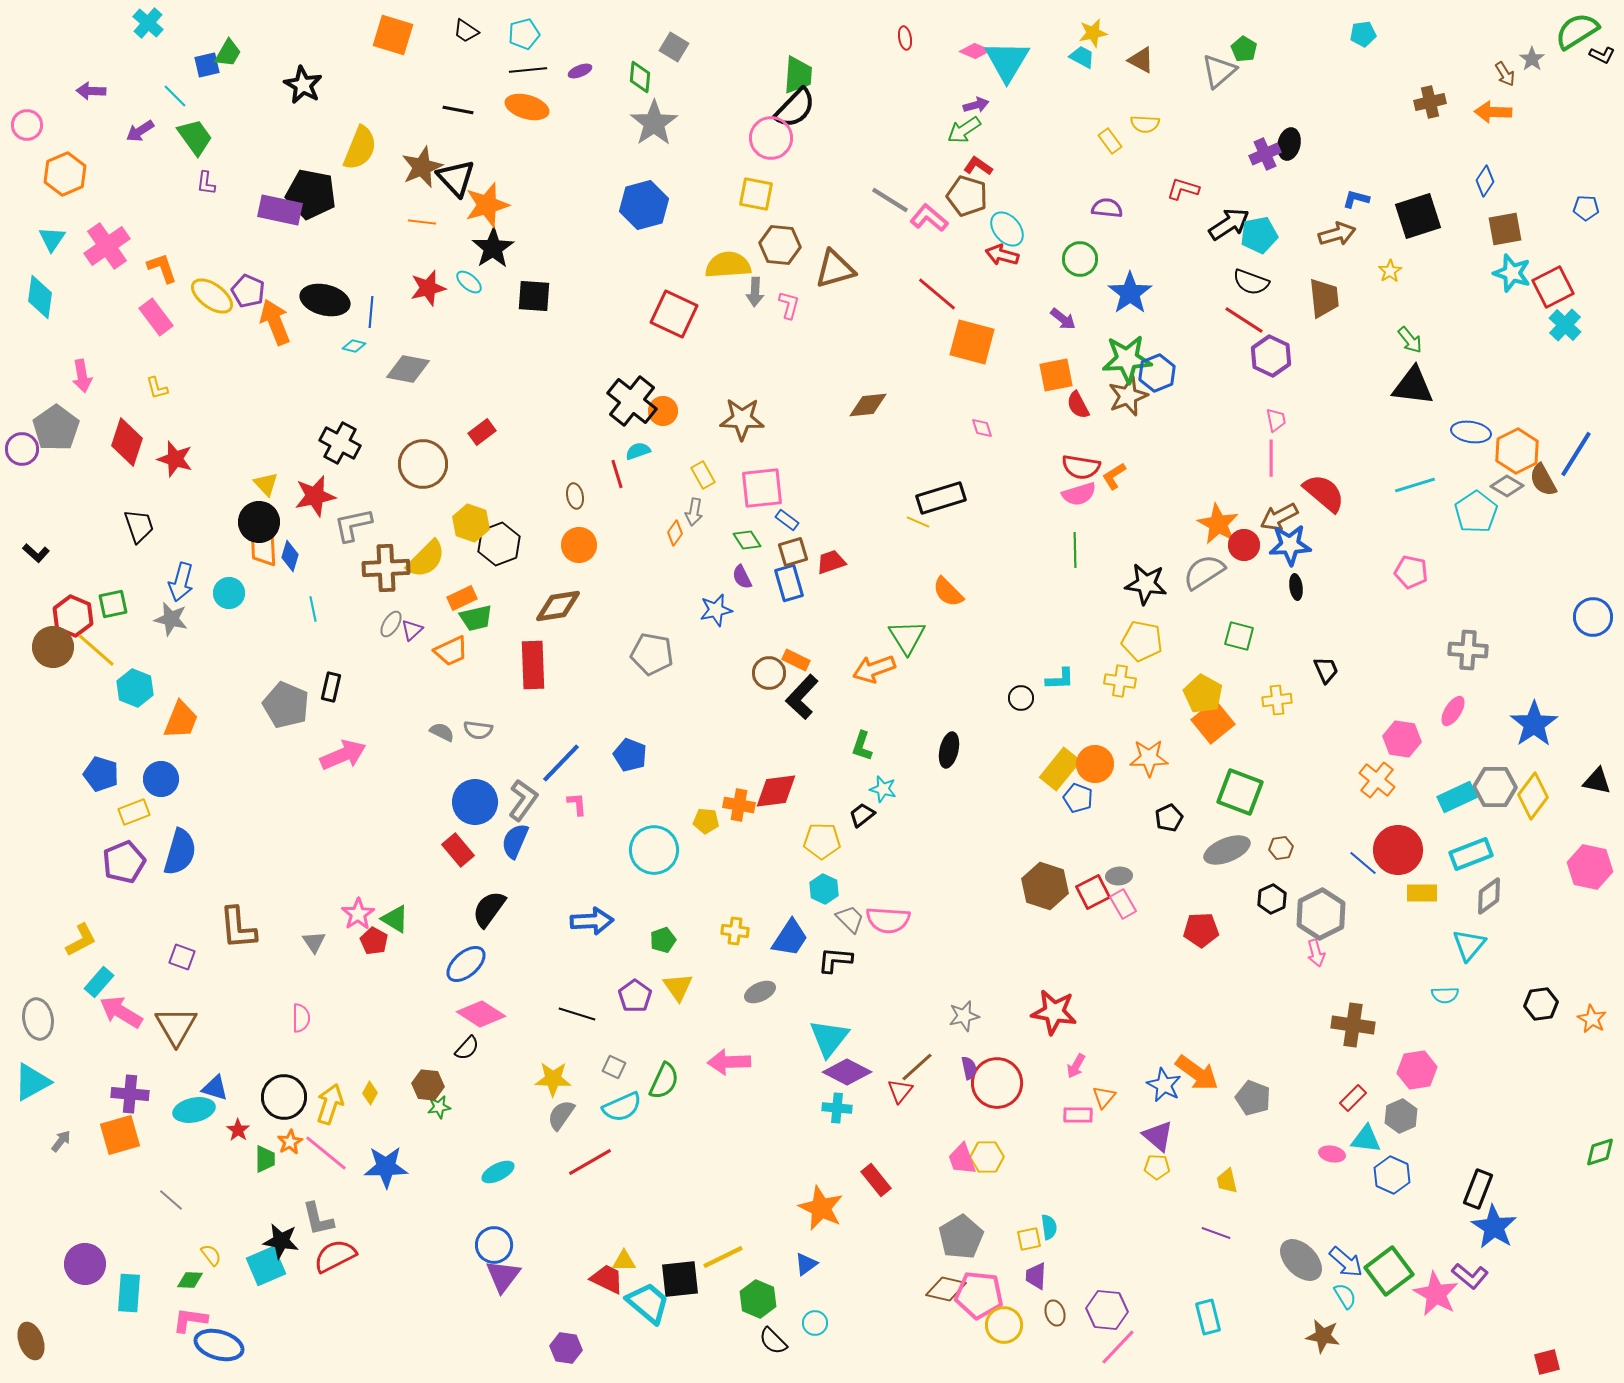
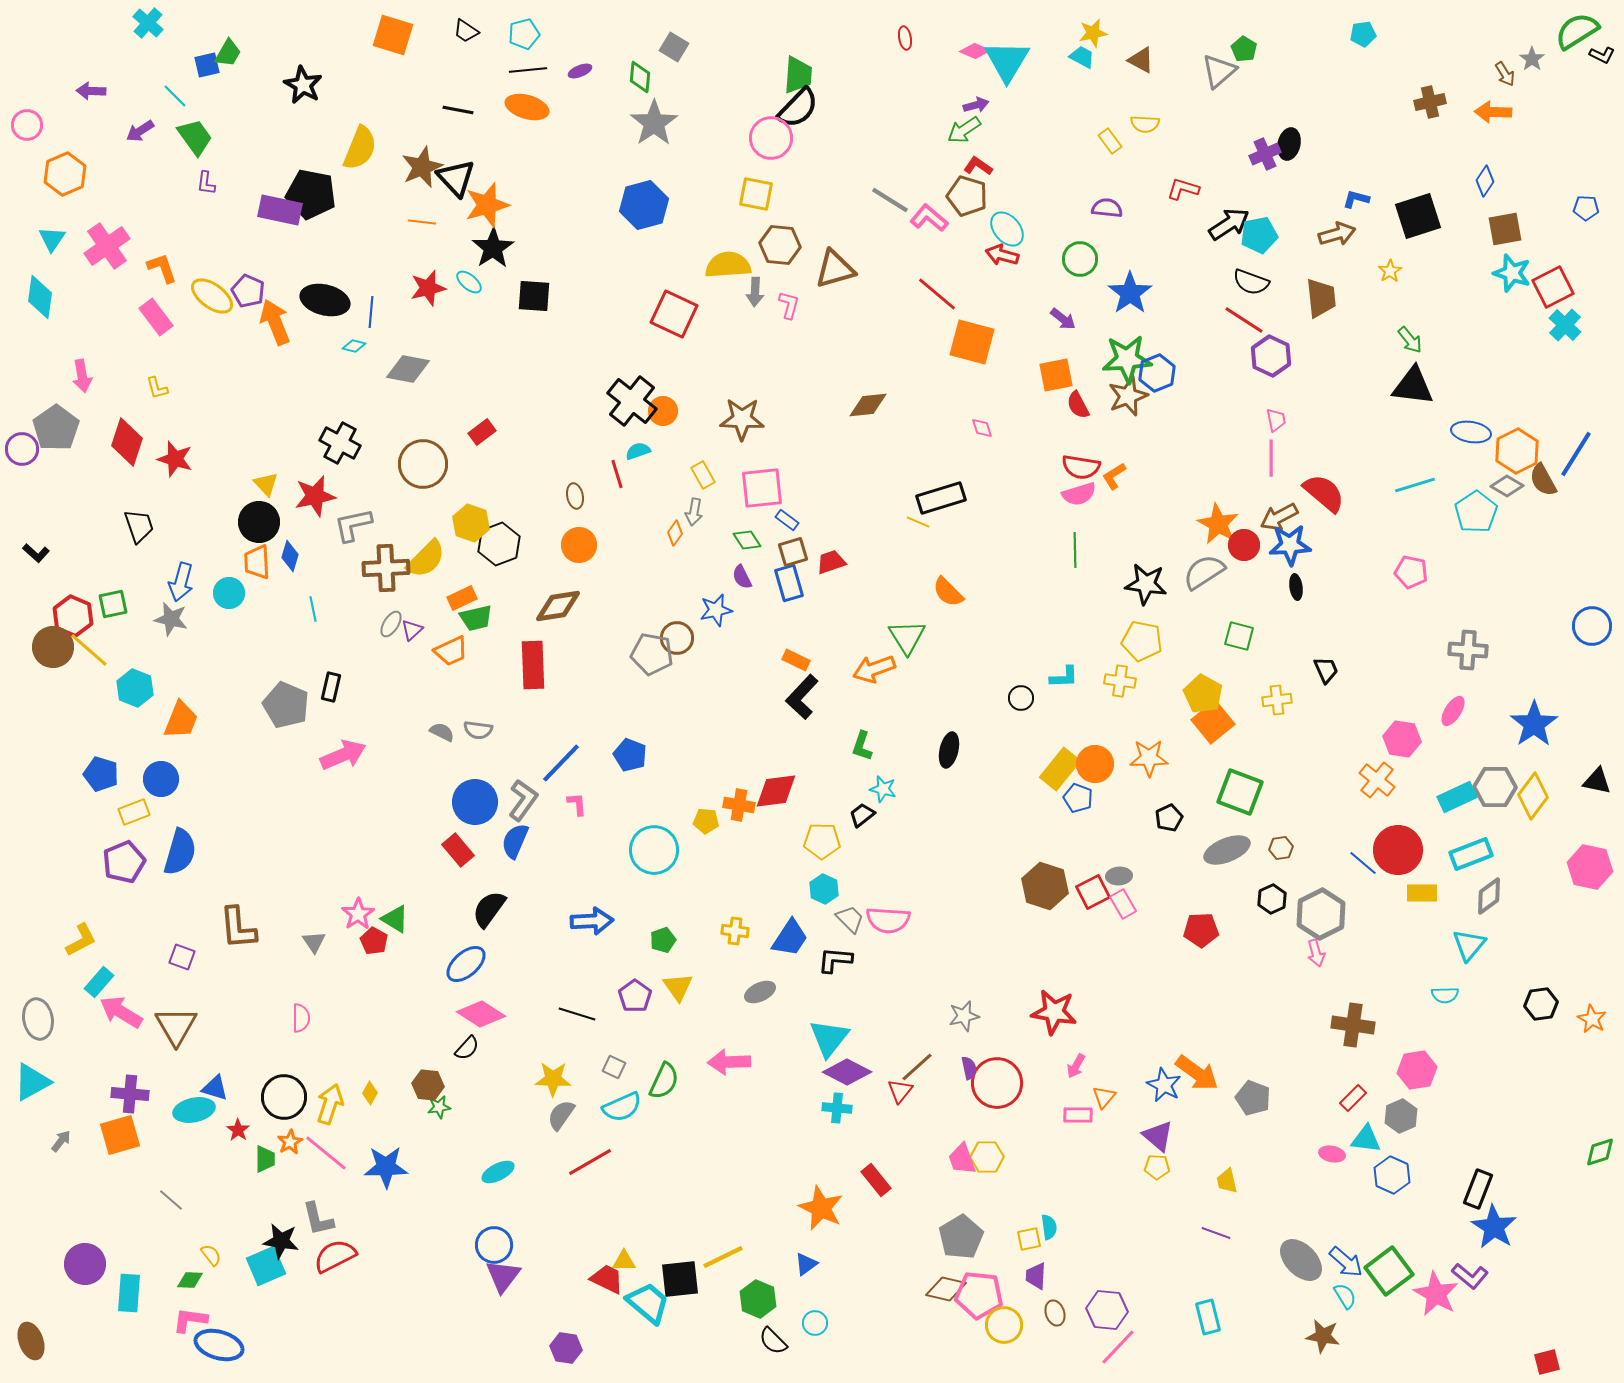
black semicircle at (795, 108): moved 3 px right
brown trapezoid at (1324, 298): moved 3 px left
orange trapezoid at (264, 549): moved 7 px left, 13 px down
blue circle at (1593, 617): moved 1 px left, 9 px down
yellow line at (96, 650): moved 7 px left
brown circle at (769, 673): moved 92 px left, 35 px up
cyan L-shape at (1060, 679): moved 4 px right, 2 px up
